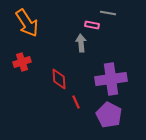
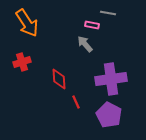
gray arrow: moved 4 px right, 1 px down; rotated 36 degrees counterclockwise
